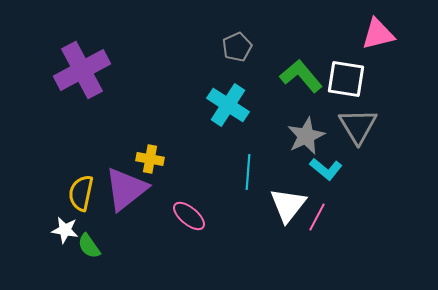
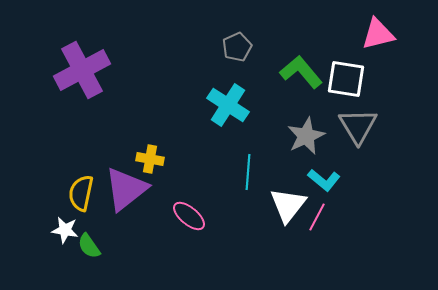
green L-shape: moved 4 px up
cyan L-shape: moved 2 px left, 11 px down
